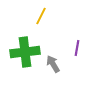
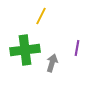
green cross: moved 2 px up
gray arrow: moved 1 px left, 1 px up; rotated 48 degrees clockwise
